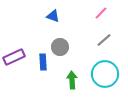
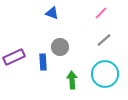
blue triangle: moved 1 px left, 3 px up
